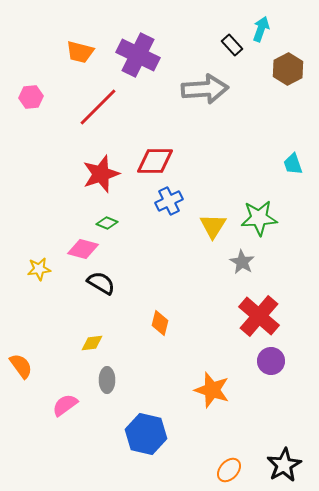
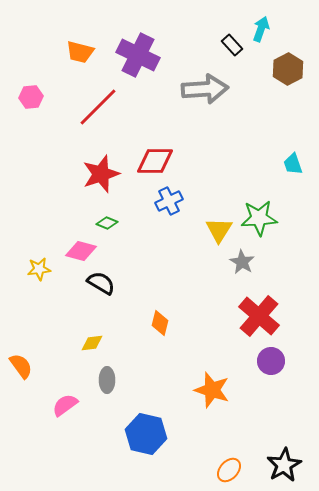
yellow triangle: moved 6 px right, 4 px down
pink diamond: moved 2 px left, 2 px down
